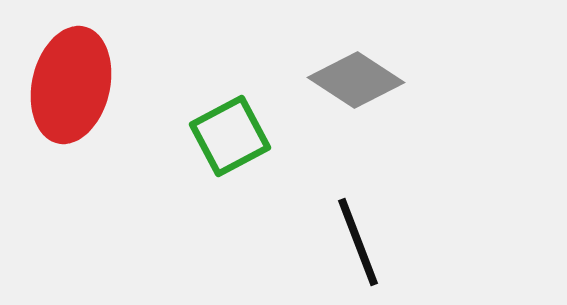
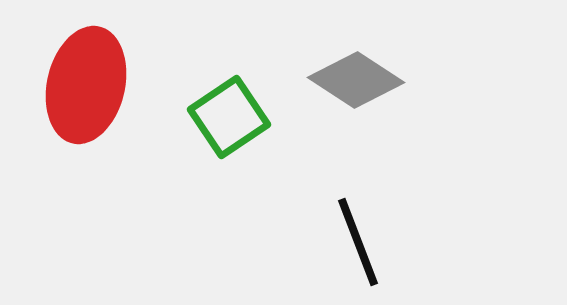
red ellipse: moved 15 px right
green square: moved 1 px left, 19 px up; rotated 6 degrees counterclockwise
